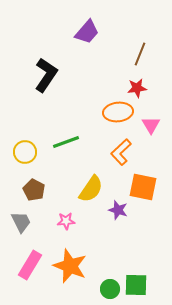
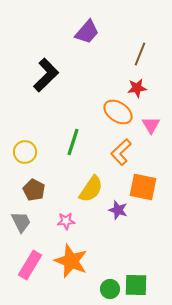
black L-shape: rotated 12 degrees clockwise
orange ellipse: rotated 40 degrees clockwise
green line: moved 7 px right; rotated 52 degrees counterclockwise
orange star: moved 1 px right, 5 px up
